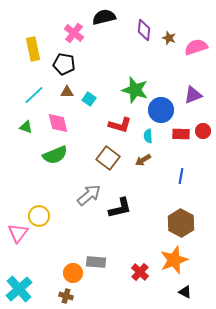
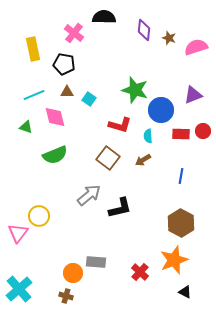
black semicircle: rotated 15 degrees clockwise
cyan line: rotated 20 degrees clockwise
pink diamond: moved 3 px left, 6 px up
